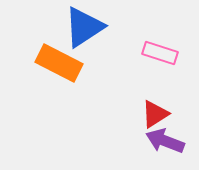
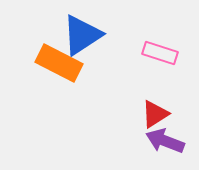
blue triangle: moved 2 px left, 8 px down
